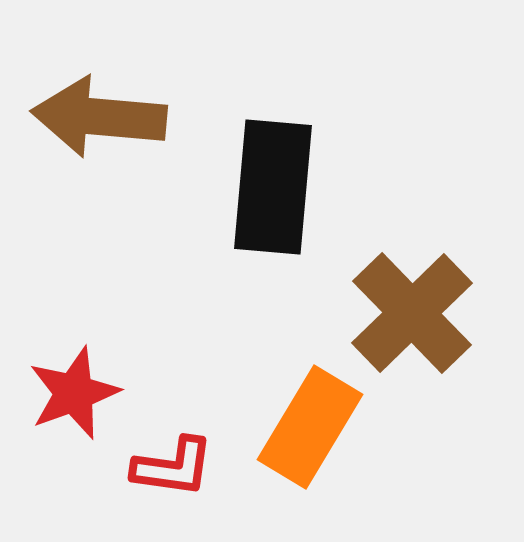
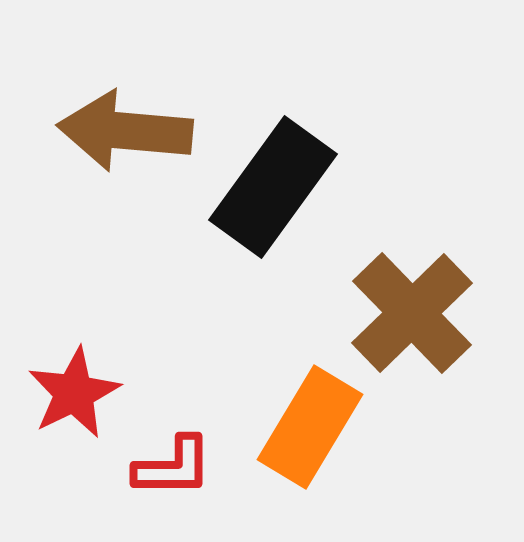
brown arrow: moved 26 px right, 14 px down
black rectangle: rotated 31 degrees clockwise
red star: rotated 6 degrees counterclockwise
red L-shape: rotated 8 degrees counterclockwise
